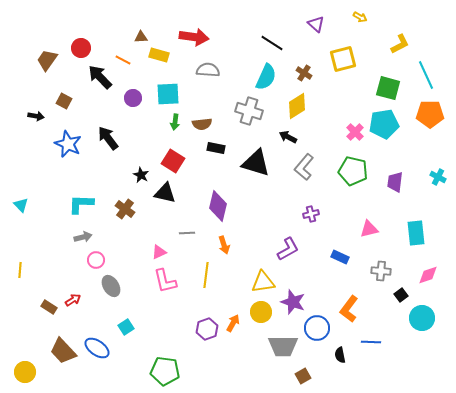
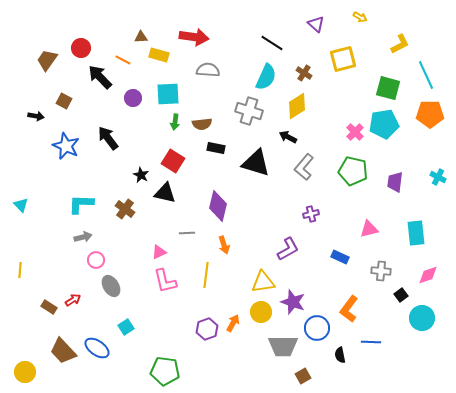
blue star at (68, 144): moved 2 px left, 2 px down
